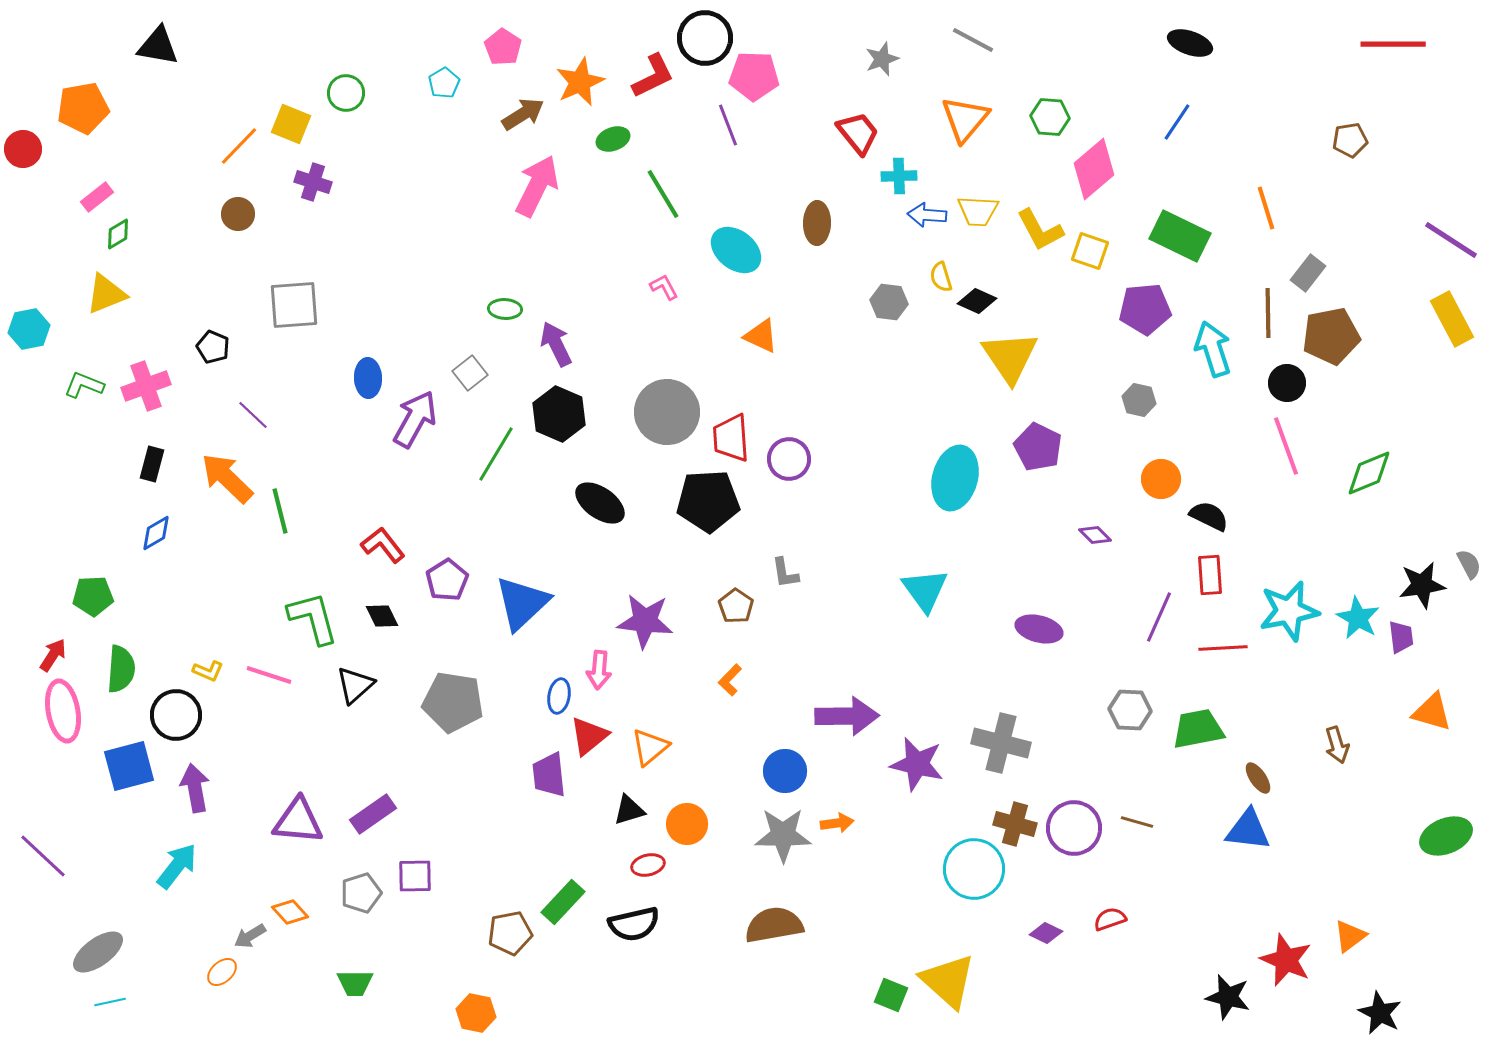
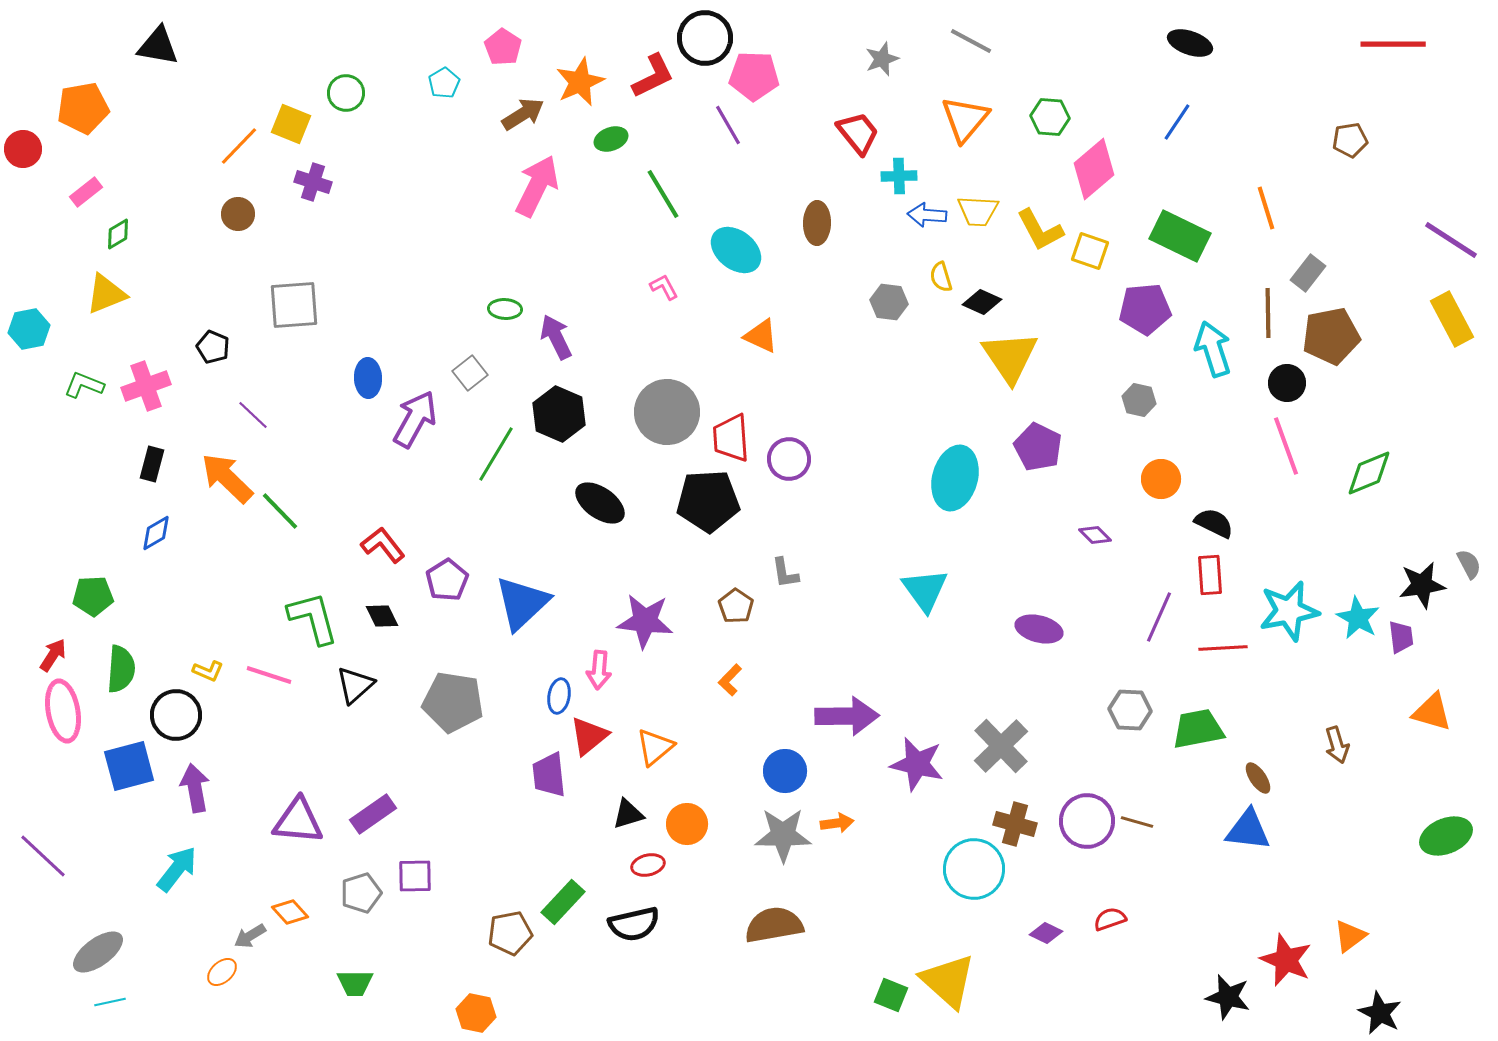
gray line at (973, 40): moved 2 px left, 1 px down
purple line at (728, 125): rotated 9 degrees counterclockwise
green ellipse at (613, 139): moved 2 px left
pink rectangle at (97, 197): moved 11 px left, 5 px up
black diamond at (977, 301): moved 5 px right, 1 px down
purple arrow at (556, 344): moved 7 px up
green line at (280, 511): rotated 30 degrees counterclockwise
black semicircle at (1209, 516): moved 5 px right, 7 px down
gray cross at (1001, 743): moved 3 px down; rotated 32 degrees clockwise
orange triangle at (650, 747): moved 5 px right
black triangle at (629, 810): moved 1 px left, 4 px down
purple circle at (1074, 828): moved 13 px right, 7 px up
cyan arrow at (177, 866): moved 3 px down
